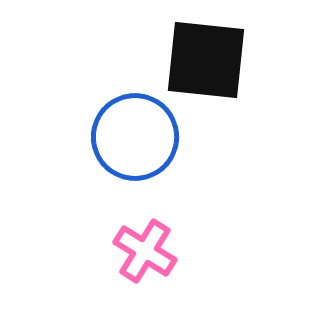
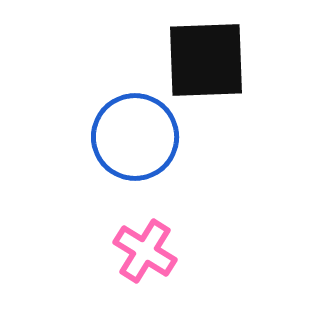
black square: rotated 8 degrees counterclockwise
